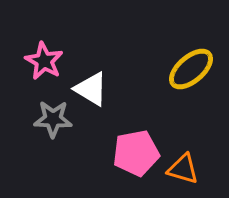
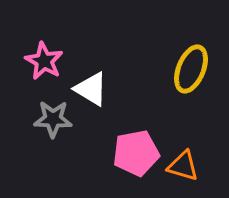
yellow ellipse: rotated 27 degrees counterclockwise
orange triangle: moved 3 px up
